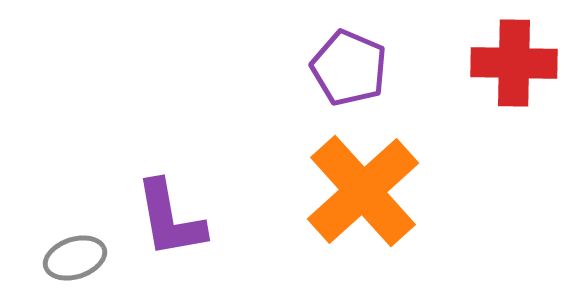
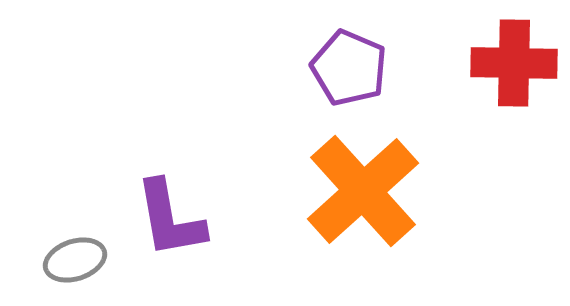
gray ellipse: moved 2 px down
